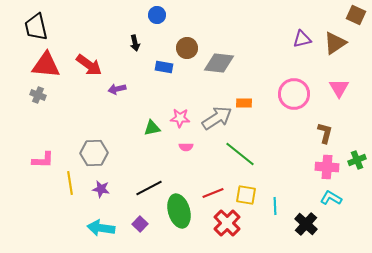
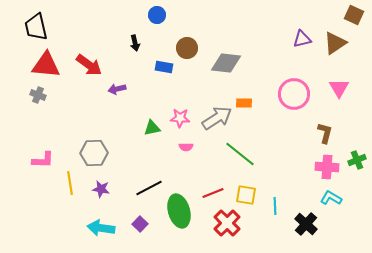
brown square: moved 2 px left
gray diamond: moved 7 px right
